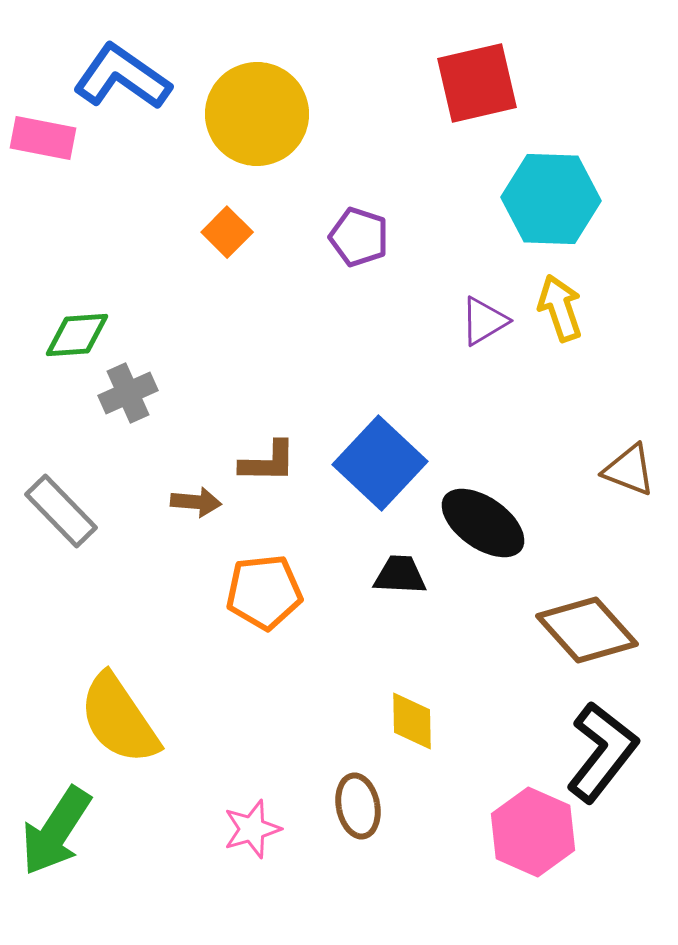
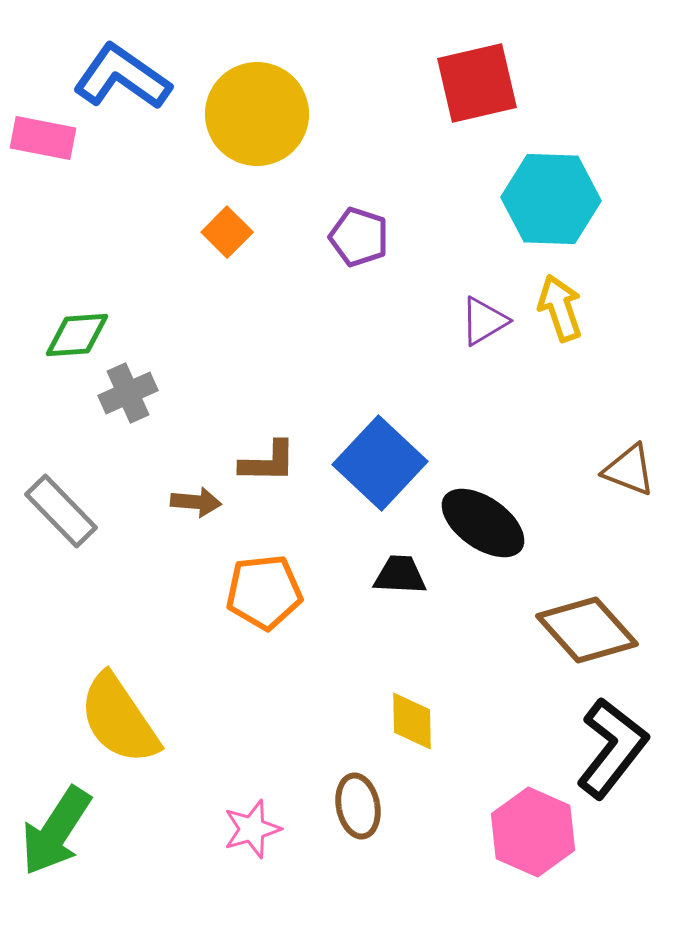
black L-shape: moved 10 px right, 4 px up
